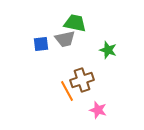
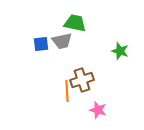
gray trapezoid: moved 3 px left, 2 px down
green star: moved 12 px right, 1 px down
orange line: rotated 25 degrees clockwise
